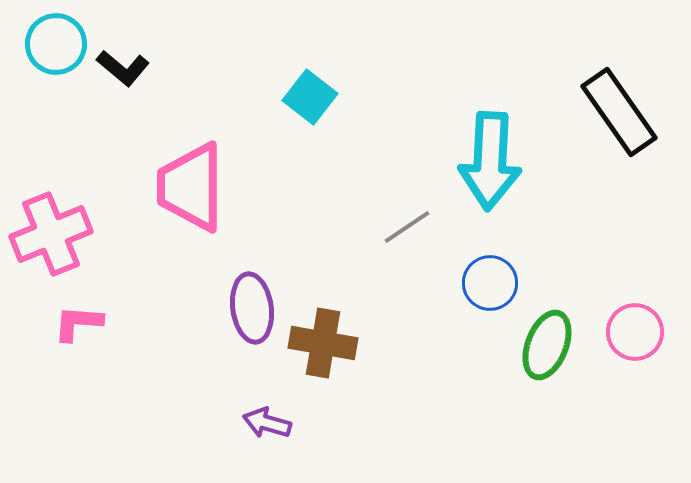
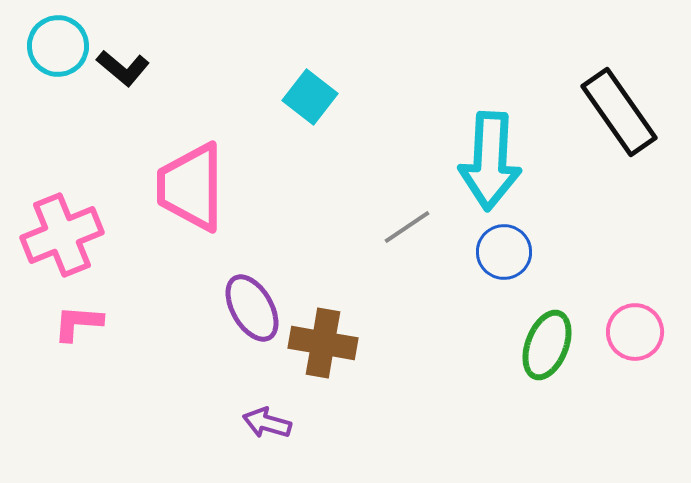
cyan circle: moved 2 px right, 2 px down
pink cross: moved 11 px right, 1 px down
blue circle: moved 14 px right, 31 px up
purple ellipse: rotated 22 degrees counterclockwise
